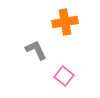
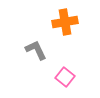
pink square: moved 1 px right, 1 px down
